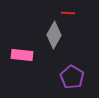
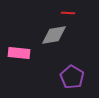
gray diamond: rotated 52 degrees clockwise
pink rectangle: moved 3 px left, 2 px up
